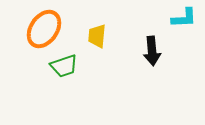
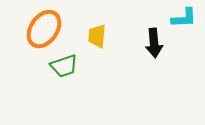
black arrow: moved 2 px right, 8 px up
